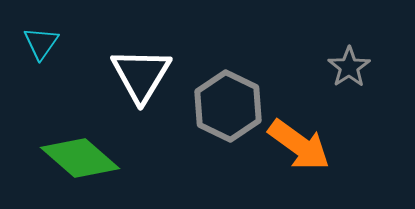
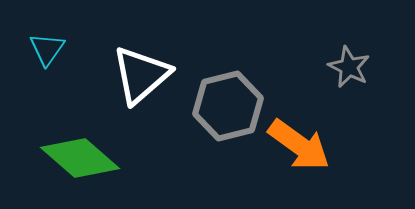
cyan triangle: moved 6 px right, 6 px down
gray star: rotated 12 degrees counterclockwise
white triangle: rotated 18 degrees clockwise
gray hexagon: rotated 20 degrees clockwise
